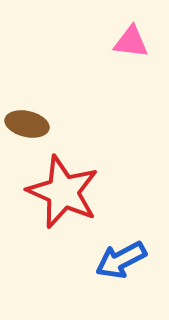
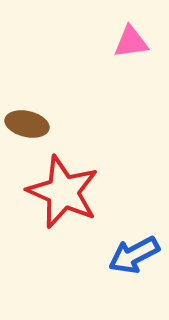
pink triangle: rotated 15 degrees counterclockwise
blue arrow: moved 13 px right, 5 px up
